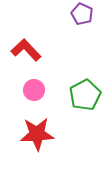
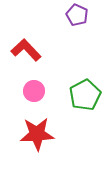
purple pentagon: moved 5 px left, 1 px down
pink circle: moved 1 px down
